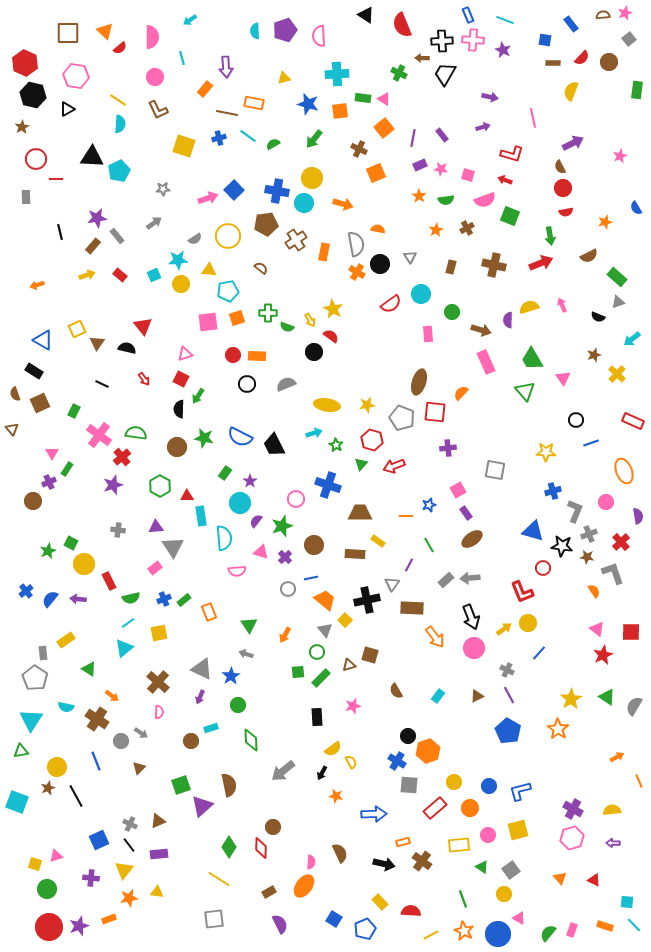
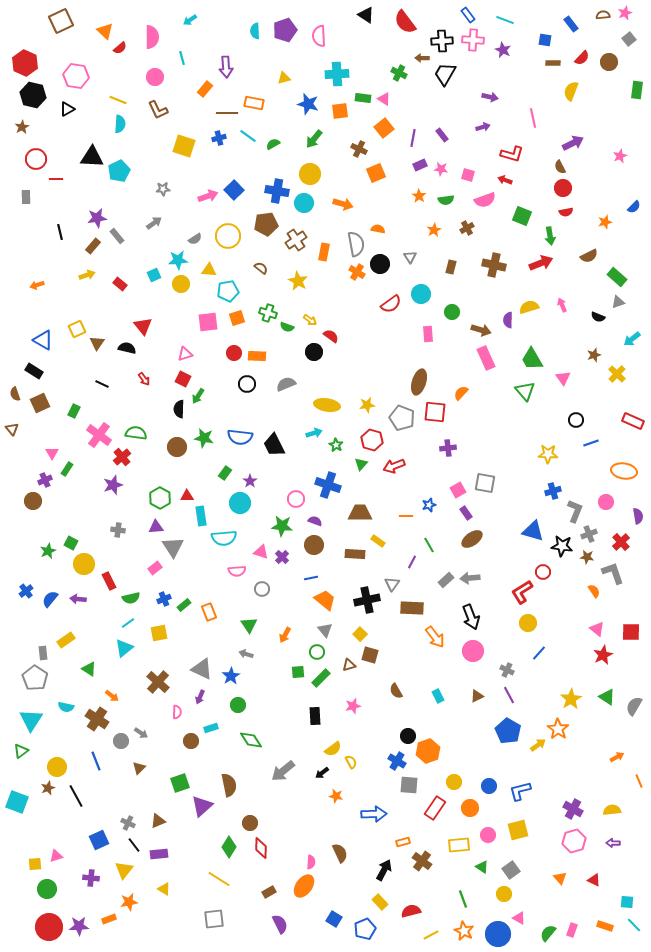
blue rectangle at (468, 15): rotated 14 degrees counterclockwise
red semicircle at (402, 25): moved 3 px right, 3 px up; rotated 15 degrees counterclockwise
brown square at (68, 33): moved 7 px left, 12 px up; rotated 25 degrees counterclockwise
yellow line at (118, 100): rotated 12 degrees counterclockwise
brown line at (227, 113): rotated 10 degrees counterclockwise
yellow circle at (312, 178): moved 2 px left, 4 px up
pink arrow at (208, 198): moved 2 px up
blue semicircle at (636, 208): moved 2 px left, 1 px up; rotated 104 degrees counterclockwise
green square at (510, 216): moved 12 px right
orange star at (436, 230): moved 2 px left
red rectangle at (120, 275): moved 9 px down
yellow star at (333, 309): moved 35 px left, 28 px up
green cross at (268, 313): rotated 18 degrees clockwise
yellow arrow at (310, 320): rotated 24 degrees counterclockwise
red circle at (233, 355): moved 1 px right, 2 px up
pink rectangle at (486, 362): moved 4 px up
red square at (181, 379): moved 2 px right
blue semicircle at (240, 437): rotated 20 degrees counterclockwise
yellow star at (546, 452): moved 2 px right, 2 px down
gray square at (495, 470): moved 10 px left, 13 px down
orange ellipse at (624, 471): rotated 60 degrees counterclockwise
purple cross at (49, 482): moved 4 px left, 2 px up
green hexagon at (160, 486): moved 12 px down
purple semicircle at (256, 521): moved 59 px right; rotated 72 degrees clockwise
green star at (282, 526): rotated 25 degrees clockwise
cyan semicircle at (224, 538): rotated 90 degrees clockwise
purple cross at (285, 557): moved 3 px left
purple line at (409, 565): moved 3 px right, 3 px up
red circle at (543, 568): moved 4 px down
gray circle at (288, 589): moved 26 px left
red L-shape at (522, 592): rotated 80 degrees clockwise
green rectangle at (184, 600): moved 5 px down
yellow square at (345, 620): moved 15 px right, 14 px down
yellow arrow at (504, 629): moved 34 px right, 116 px down
pink circle at (474, 648): moved 1 px left, 3 px down
cyan rectangle at (438, 696): rotated 64 degrees counterclockwise
pink semicircle at (159, 712): moved 18 px right
black rectangle at (317, 717): moved 2 px left, 1 px up
green diamond at (251, 740): rotated 30 degrees counterclockwise
green triangle at (21, 751): rotated 28 degrees counterclockwise
black arrow at (322, 773): rotated 24 degrees clockwise
green square at (181, 785): moved 1 px left, 2 px up
red rectangle at (435, 808): rotated 15 degrees counterclockwise
gray cross at (130, 824): moved 2 px left, 1 px up
brown circle at (273, 827): moved 23 px left, 4 px up
pink hexagon at (572, 838): moved 2 px right, 3 px down
black line at (129, 845): moved 5 px right
yellow square at (35, 864): rotated 24 degrees counterclockwise
black arrow at (384, 864): moved 6 px down; rotated 75 degrees counterclockwise
yellow triangle at (157, 892): moved 7 px right, 3 px up; rotated 24 degrees clockwise
orange star at (129, 898): moved 4 px down
red semicircle at (411, 911): rotated 18 degrees counterclockwise
purple star at (79, 926): rotated 18 degrees clockwise
